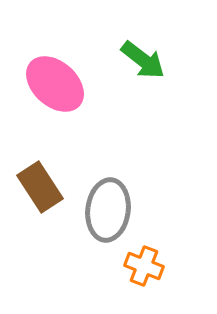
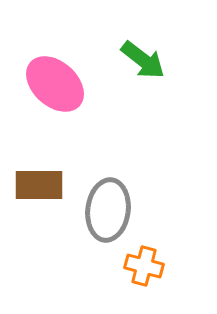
brown rectangle: moved 1 px left, 2 px up; rotated 57 degrees counterclockwise
orange cross: rotated 6 degrees counterclockwise
